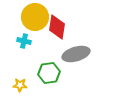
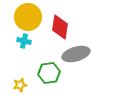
yellow circle: moved 7 px left
red diamond: moved 3 px right
yellow star: rotated 16 degrees counterclockwise
